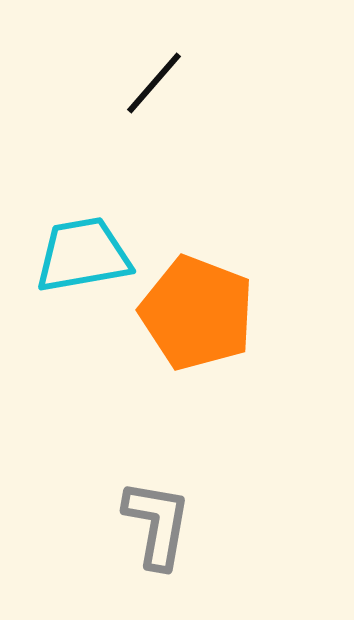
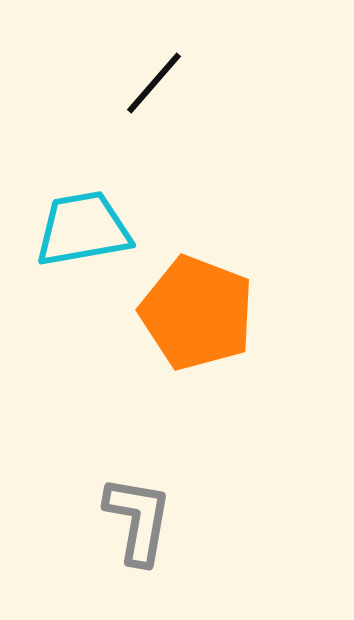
cyan trapezoid: moved 26 px up
gray L-shape: moved 19 px left, 4 px up
